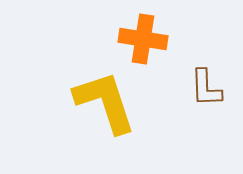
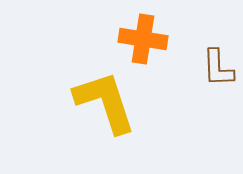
brown L-shape: moved 12 px right, 20 px up
